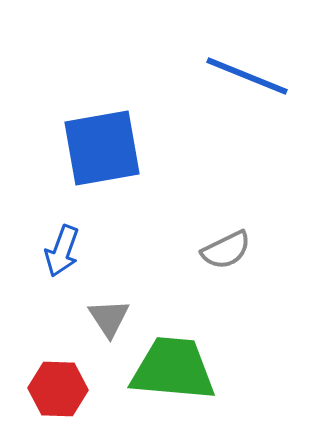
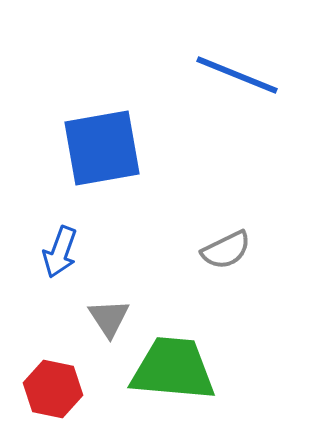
blue line: moved 10 px left, 1 px up
blue arrow: moved 2 px left, 1 px down
red hexagon: moved 5 px left; rotated 10 degrees clockwise
